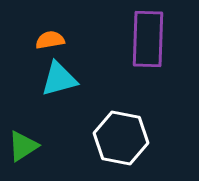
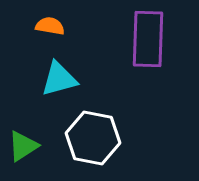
orange semicircle: moved 14 px up; rotated 20 degrees clockwise
white hexagon: moved 28 px left
